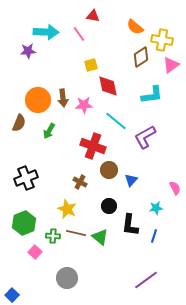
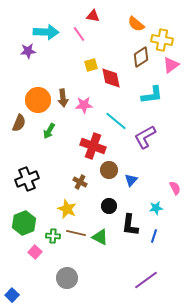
orange semicircle: moved 1 px right, 3 px up
red diamond: moved 3 px right, 8 px up
black cross: moved 1 px right, 1 px down
green triangle: rotated 12 degrees counterclockwise
